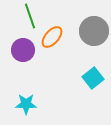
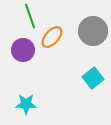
gray circle: moved 1 px left
